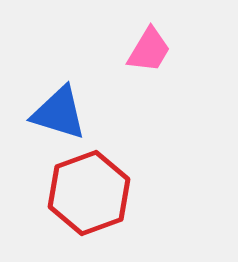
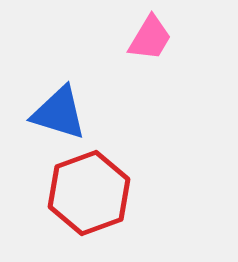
pink trapezoid: moved 1 px right, 12 px up
